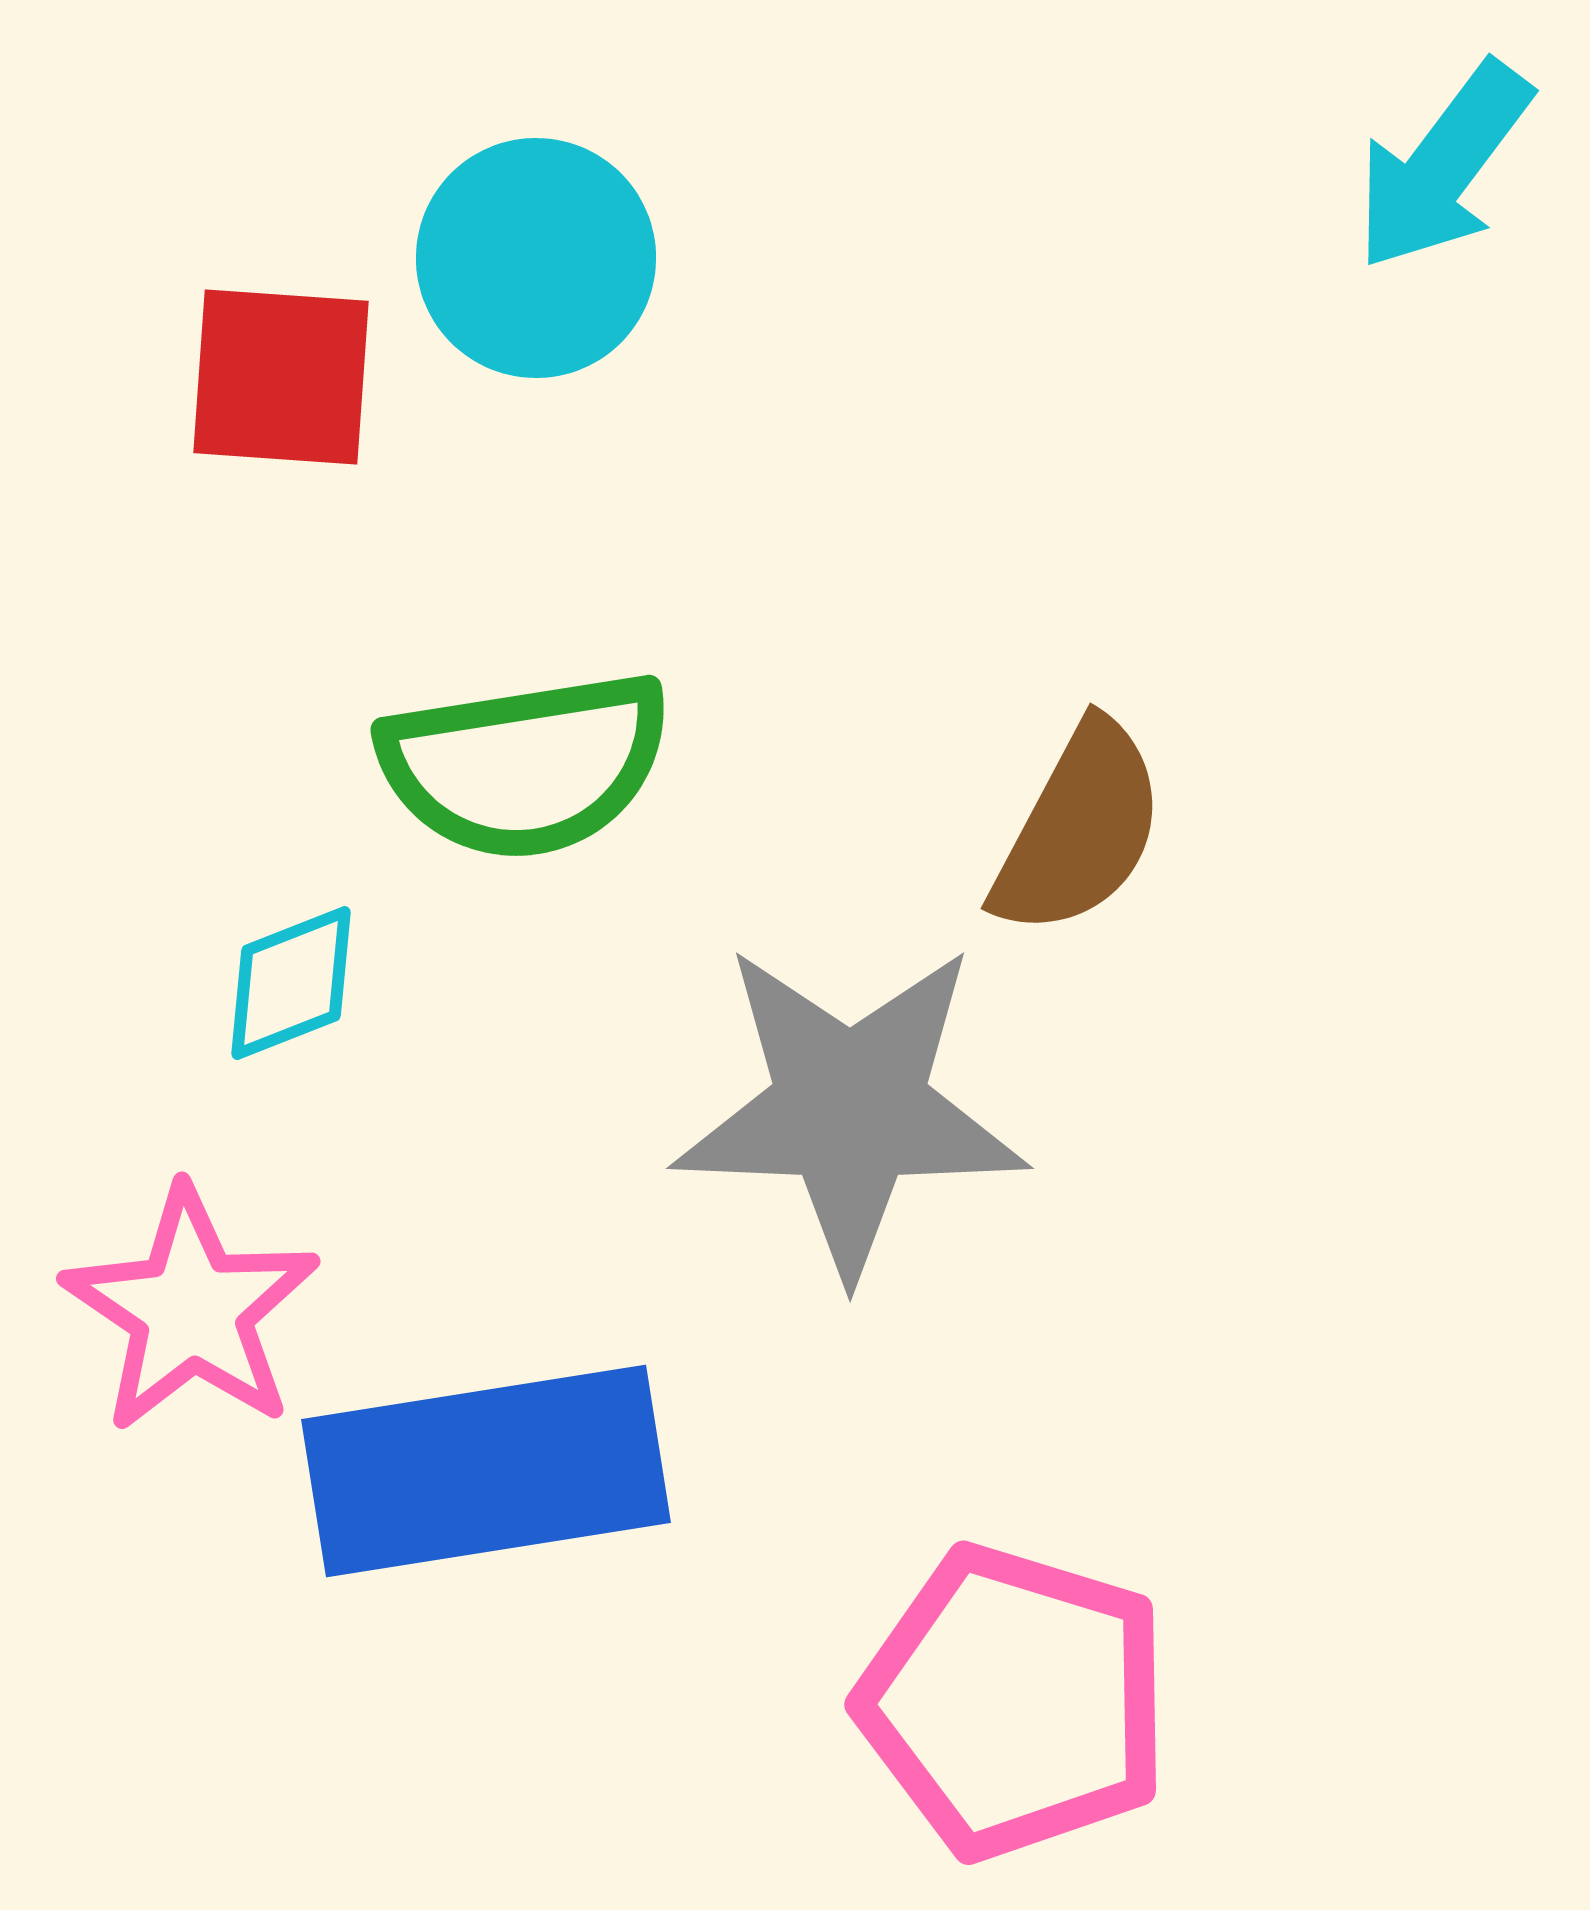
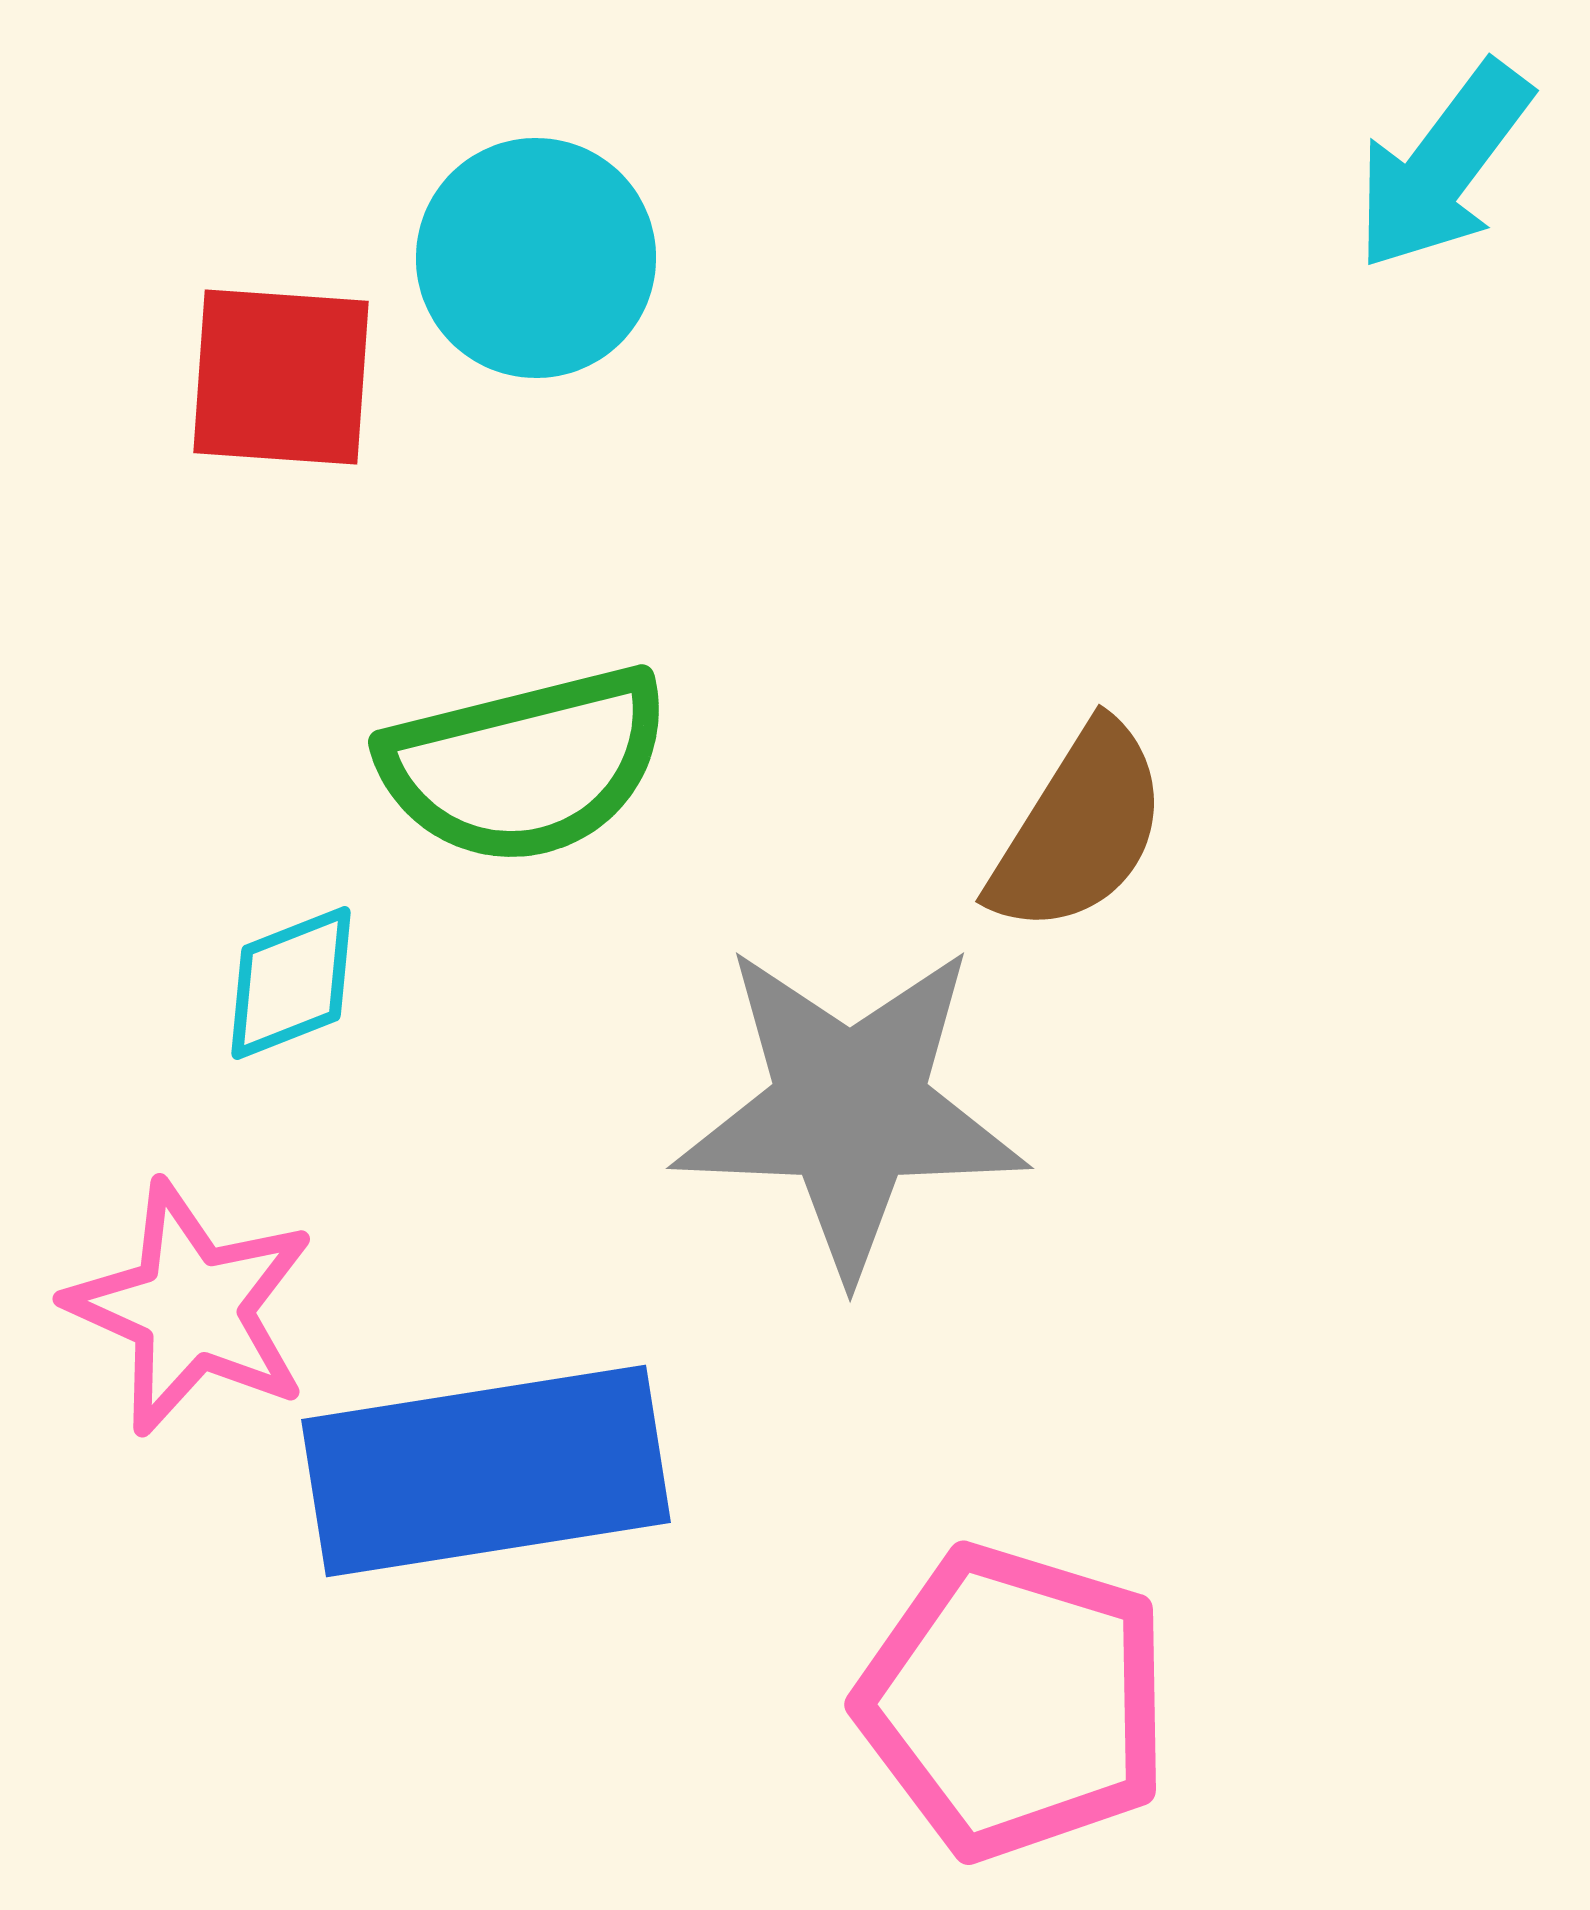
green semicircle: rotated 5 degrees counterclockwise
brown semicircle: rotated 4 degrees clockwise
pink star: moved 2 px up; rotated 10 degrees counterclockwise
